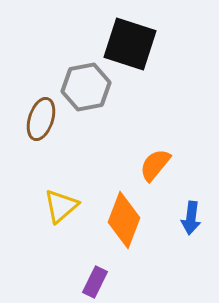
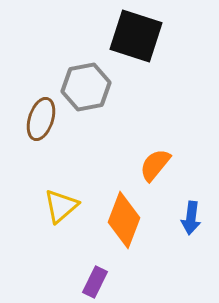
black square: moved 6 px right, 8 px up
